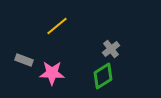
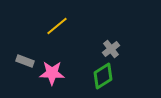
gray rectangle: moved 1 px right, 1 px down
